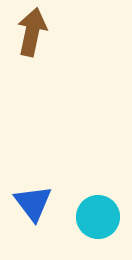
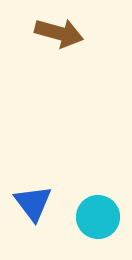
brown arrow: moved 27 px right, 1 px down; rotated 93 degrees clockwise
